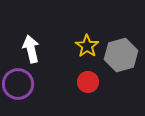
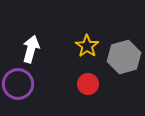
white arrow: rotated 28 degrees clockwise
gray hexagon: moved 3 px right, 2 px down
red circle: moved 2 px down
